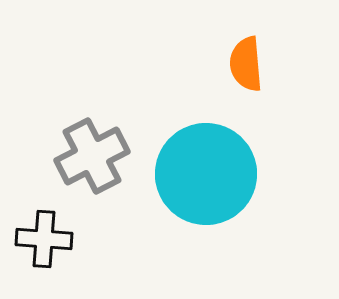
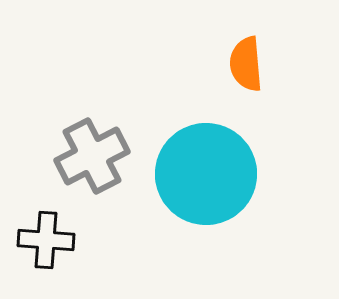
black cross: moved 2 px right, 1 px down
